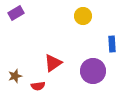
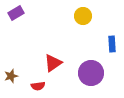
purple circle: moved 2 px left, 2 px down
brown star: moved 4 px left
